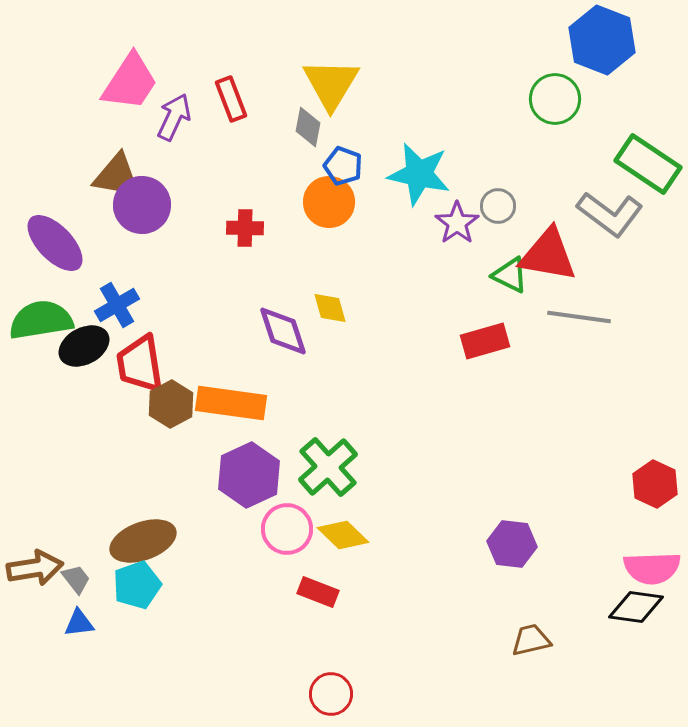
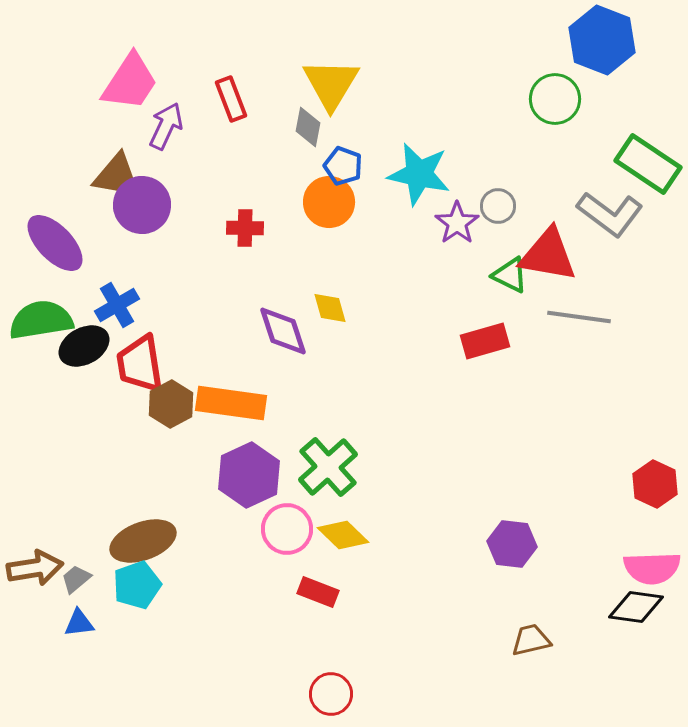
purple arrow at (174, 117): moved 8 px left, 9 px down
gray trapezoid at (76, 579): rotated 92 degrees counterclockwise
